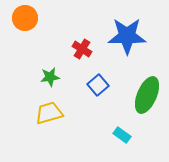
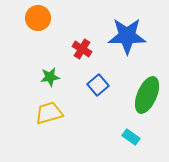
orange circle: moved 13 px right
cyan rectangle: moved 9 px right, 2 px down
